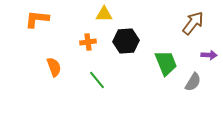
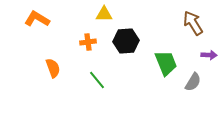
orange L-shape: rotated 25 degrees clockwise
brown arrow: rotated 70 degrees counterclockwise
orange semicircle: moved 1 px left, 1 px down
